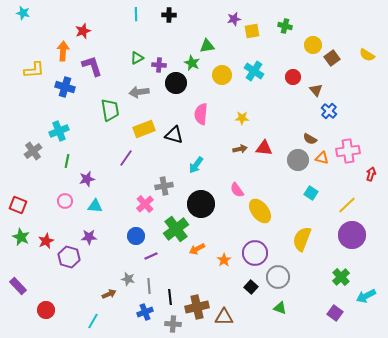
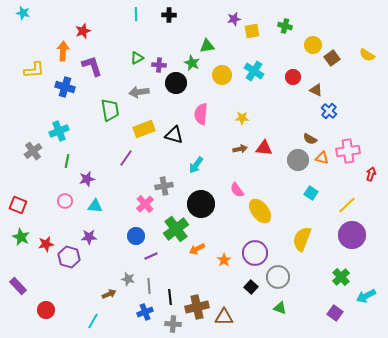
brown triangle at (316, 90): rotated 24 degrees counterclockwise
red star at (46, 241): moved 3 px down; rotated 14 degrees clockwise
